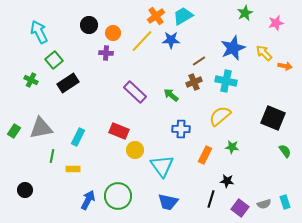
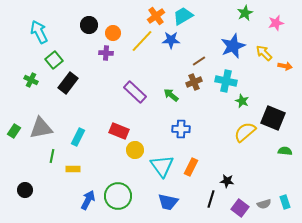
blue star at (233, 48): moved 2 px up
black rectangle at (68, 83): rotated 20 degrees counterclockwise
yellow semicircle at (220, 116): moved 25 px right, 16 px down
green star at (232, 147): moved 10 px right, 46 px up; rotated 16 degrees clockwise
green semicircle at (285, 151): rotated 48 degrees counterclockwise
orange rectangle at (205, 155): moved 14 px left, 12 px down
